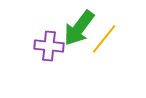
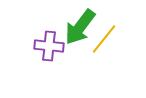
green arrow: moved 1 px right, 1 px up
